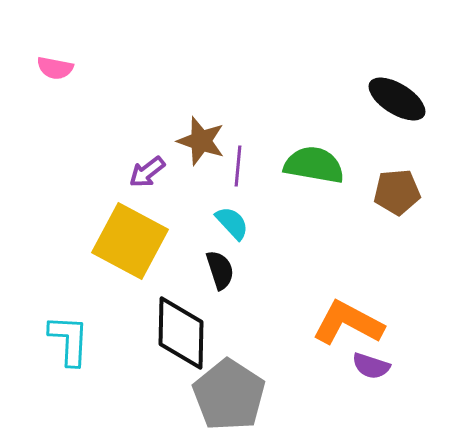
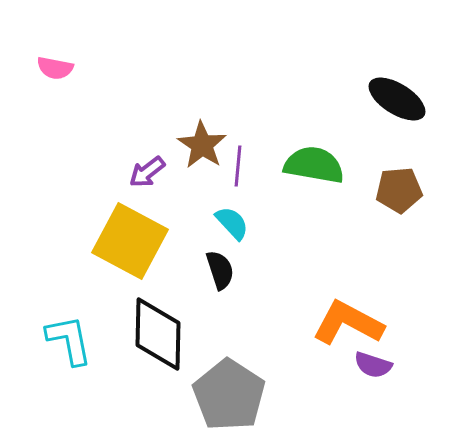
brown star: moved 1 px right, 4 px down; rotated 15 degrees clockwise
brown pentagon: moved 2 px right, 2 px up
black diamond: moved 23 px left, 1 px down
cyan L-shape: rotated 14 degrees counterclockwise
purple semicircle: moved 2 px right, 1 px up
